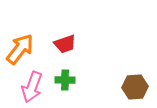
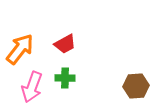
red trapezoid: rotated 10 degrees counterclockwise
green cross: moved 2 px up
brown hexagon: moved 1 px right, 1 px up
